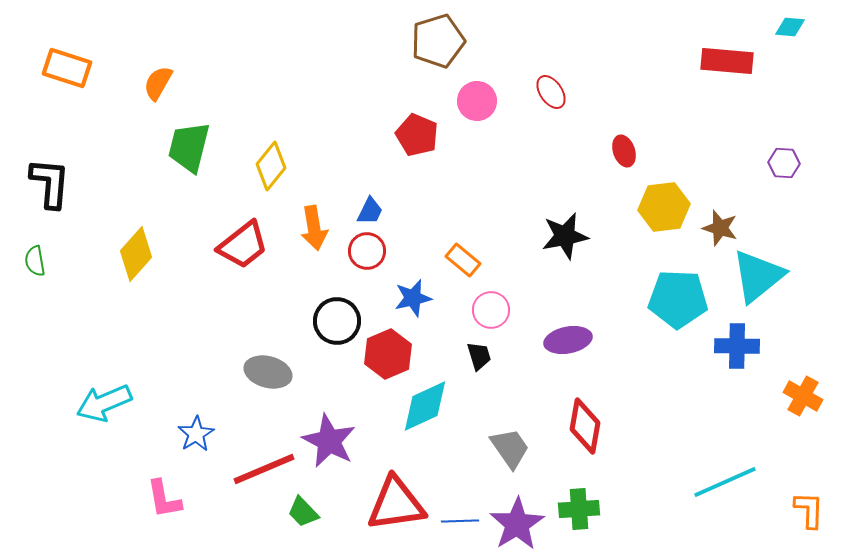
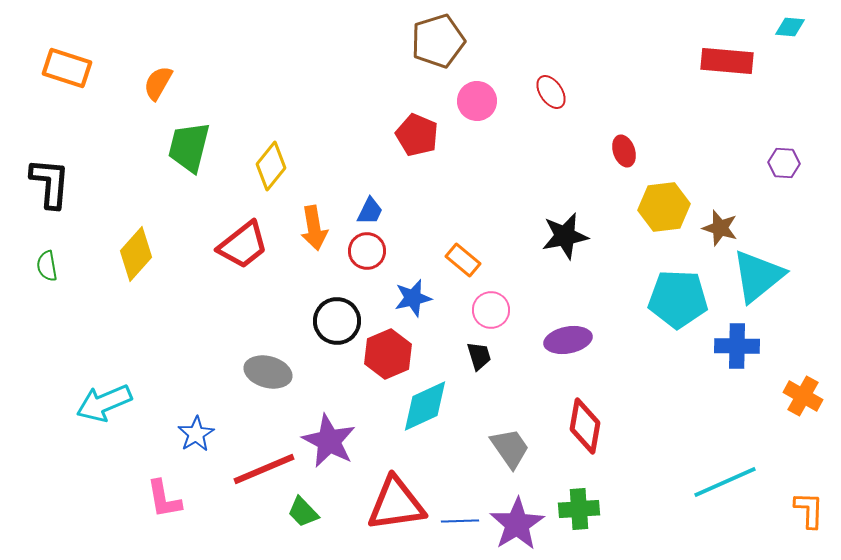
green semicircle at (35, 261): moved 12 px right, 5 px down
